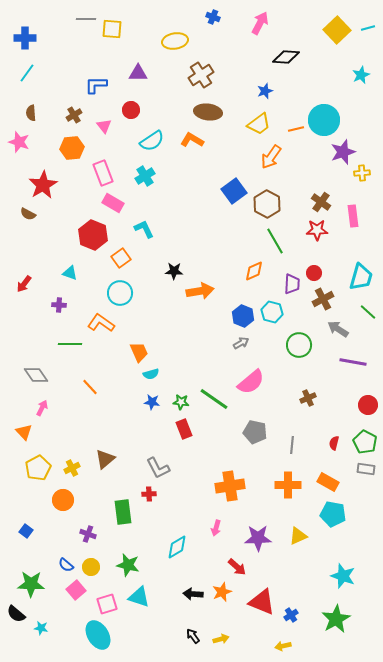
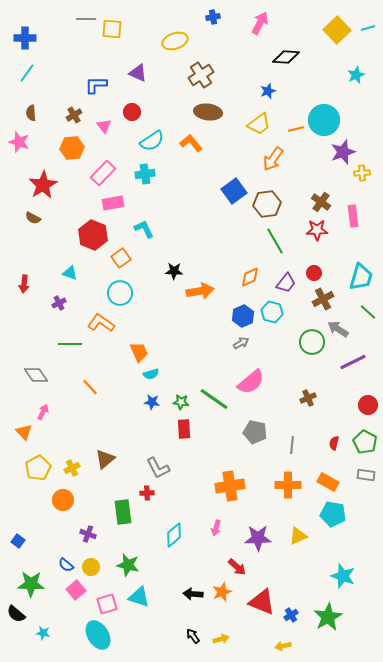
blue cross at (213, 17): rotated 32 degrees counterclockwise
yellow ellipse at (175, 41): rotated 10 degrees counterclockwise
purple triangle at (138, 73): rotated 24 degrees clockwise
cyan star at (361, 75): moved 5 px left
blue star at (265, 91): moved 3 px right
red circle at (131, 110): moved 1 px right, 2 px down
orange L-shape at (192, 140): moved 1 px left, 3 px down; rotated 20 degrees clockwise
orange arrow at (271, 157): moved 2 px right, 2 px down
pink rectangle at (103, 173): rotated 65 degrees clockwise
cyan cross at (145, 176): moved 2 px up; rotated 24 degrees clockwise
pink rectangle at (113, 203): rotated 40 degrees counterclockwise
brown hexagon at (267, 204): rotated 24 degrees clockwise
brown semicircle at (28, 214): moved 5 px right, 4 px down
orange diamond at (254, 271): moved 4 px left, 6 px down
red arrow at (24, 284): rotated 30 degrees counterclockwise
purple trapezoid at (292, 284): moved 6 px left, 1 px up; rotated 35 degrees clockwise
purple cross at (59, 305): moved 2 px up; rotated 32 degrees counterclockwise
blue hexagon at (243, 316): rotated 15 degrees clockwise
green circle at (299, 345): moved 13 px right, 3 px up
purple line at (353, 362): rotated 36 degrees counterclockwise
pink arrow at (42, 408): moved 1 px right, 4 px down
red rectangle at (184, 429): rotated 18 degrees clockwise
gray rectangle at (366, 469): moved 6 px down
red cross at (149, 494): moved 2 px left, 1 px up
blue square at (26, 531): moved 8 px left, 10 px down
cyan diamond at (177, 547): moved 3 px left, 12 px up; rotated 10 degrees counterclockwise
green star at (336, 619): moved 8 px left, 2 px up
cyan star at (41, 628): moved 2 px right, 5 px down
